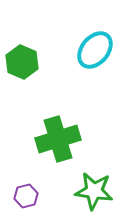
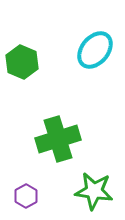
purple hexagon: rotated 15 degrees counterclockwise
